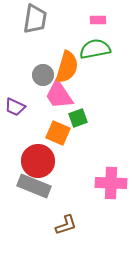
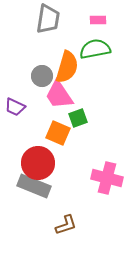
gray trapezoid: moved 13 px right
gray circle: moved 1 px left, 1 px down
red circle: moved 2 px down
pink cross: moved 4 px left, 5 px up; rotated 12 degrees clockwise
